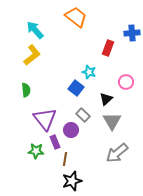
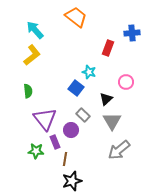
green semicircle: moved 2 px right, 1 px down
gray arrow: moved 2 px right, 3 px up
